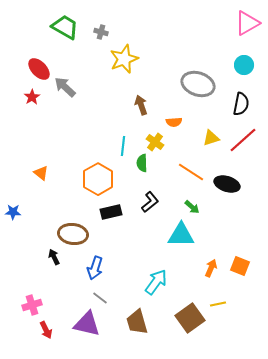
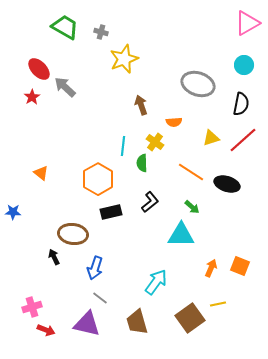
pink cross: moved 2 px down
red arrow: rotated 42 degrees counterclockwise
